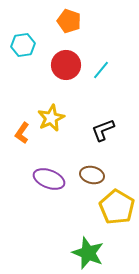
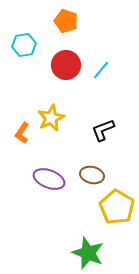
orange pentagon: moved 3 px left
cyan hexagon: moved 1 px right
